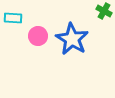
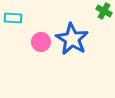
pink circle: moved 3 px right, 6 px down
